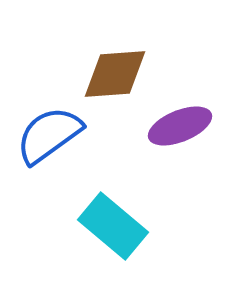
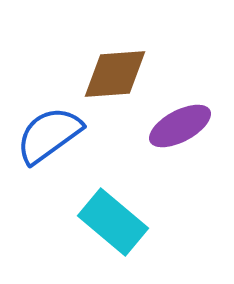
purple ellipse: rotated 6 degrees counterclockwise
cyan rectangle: moved 4 px up
